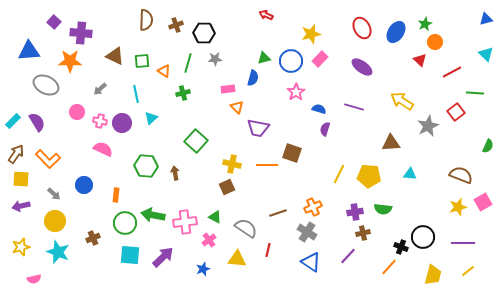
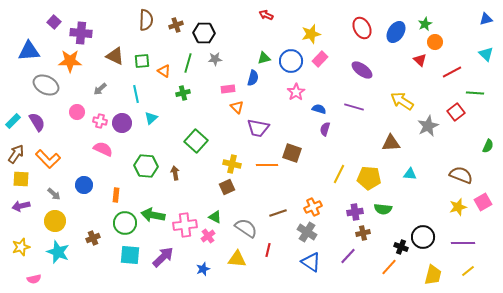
purple ellipse at (362, 67): moved 3 px down
yellow pentagon at (369, 176): moved 2 px down
pink cross at (185, 222): moved 3 px down
pink cross at (209, 240): moved 1 px left, 4 px up
